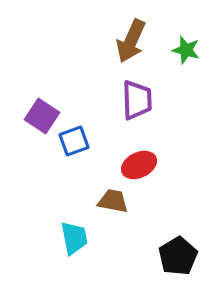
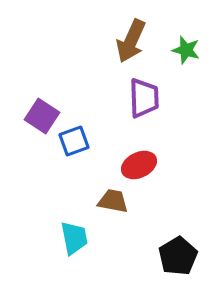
purple trapezoid: moved 7 px right, 2 px up
